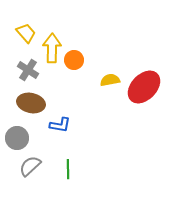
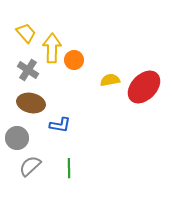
green line: moved 1 px right, 1 px up
